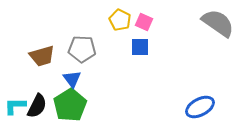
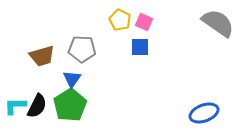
blue triangle: rotated 12 degrees clockwise
blue ellipse: moved 4 px right, 6 px down; rotated 8 degrees clockwise
